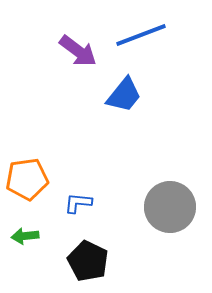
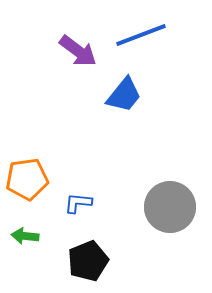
green arrow: rotated 12 degrees clockwise
black pentagon: rotated 24 degrees clockwise
